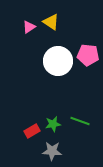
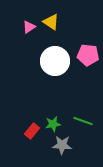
white circle: moved 3 px left
green line: moved 3 px right
red rectangle: rotated 21 degrees counterclockwise
gray star: moved 10 px right, 6 px up
